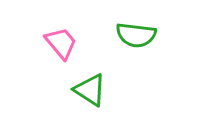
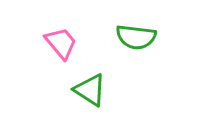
green semicircle: moved 2 px down
